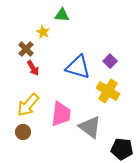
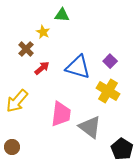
red arrow: moved 9 px right; rotated 98 degrees counterclockwise
yellow arrow: moved 11 px left, 4 px up
brown circle: moved 11 px left, 15 px down
black pentagon: rotated 25 degrees clockwise
